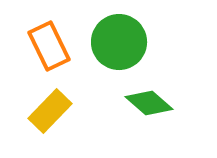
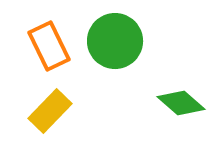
green circle: moved 4 px left, 1 px up
green diamond: moved 32 px right
